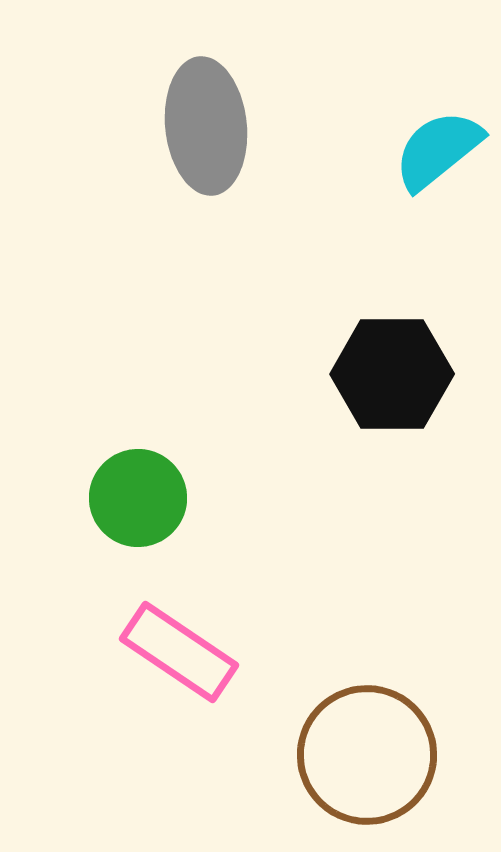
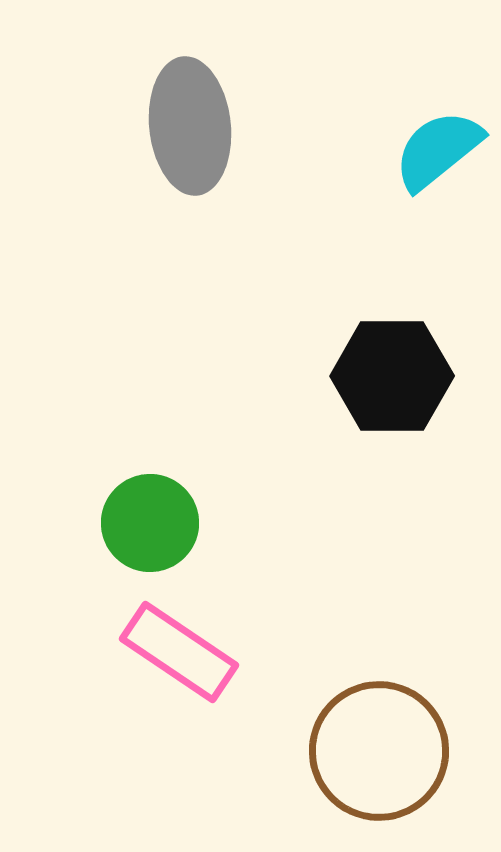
gray ellipse: moved 16 px left
black hexagon: moved 2 px down
green circle: moved 12 px right, 25 px down
brown circle: moved 12 px right, 4 px up
